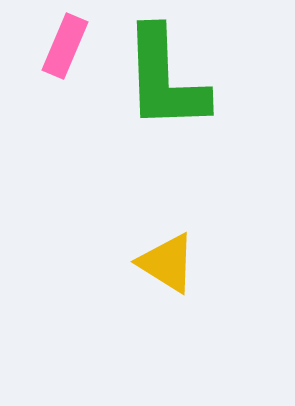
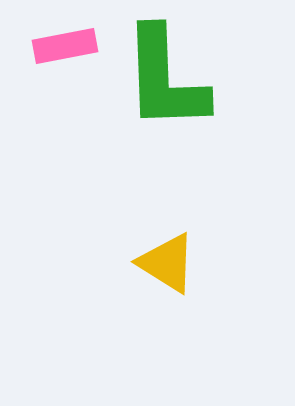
pink rectangle: rotated 56 degrees clockwise
